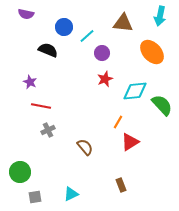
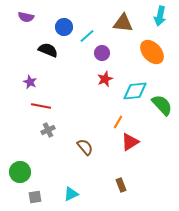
purple semicircle: moved 3 px down
